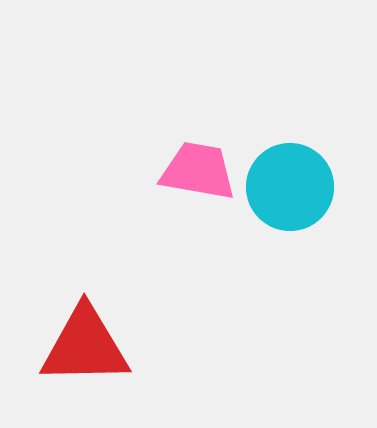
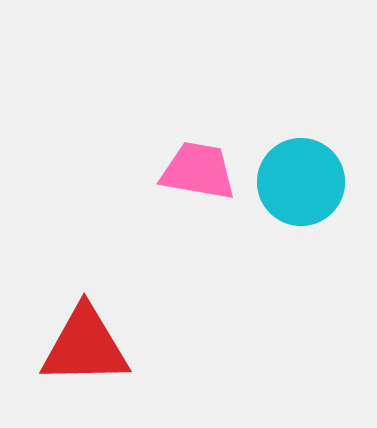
cyan circle: moved 11 px right, 5 px up
